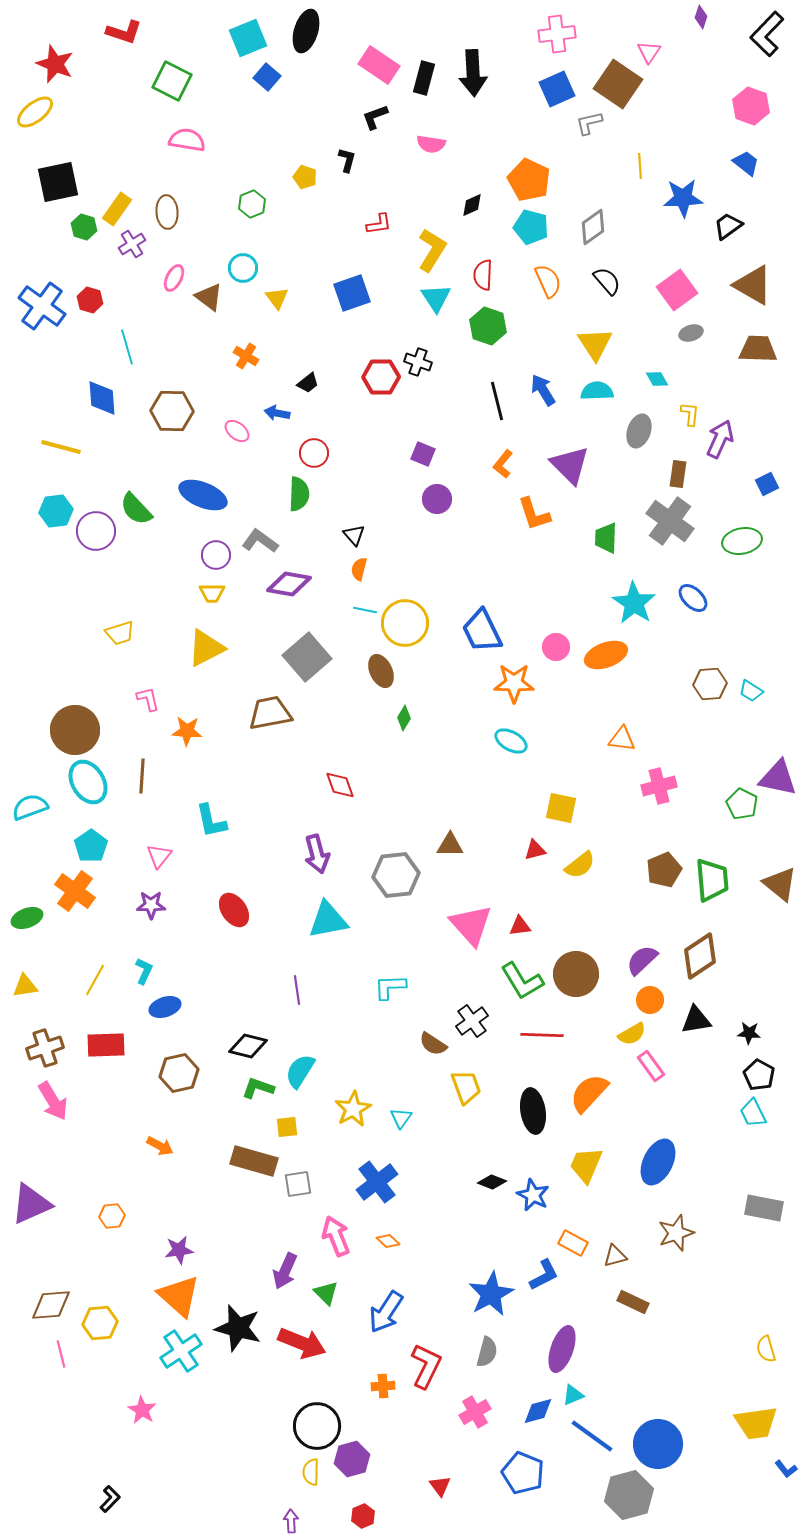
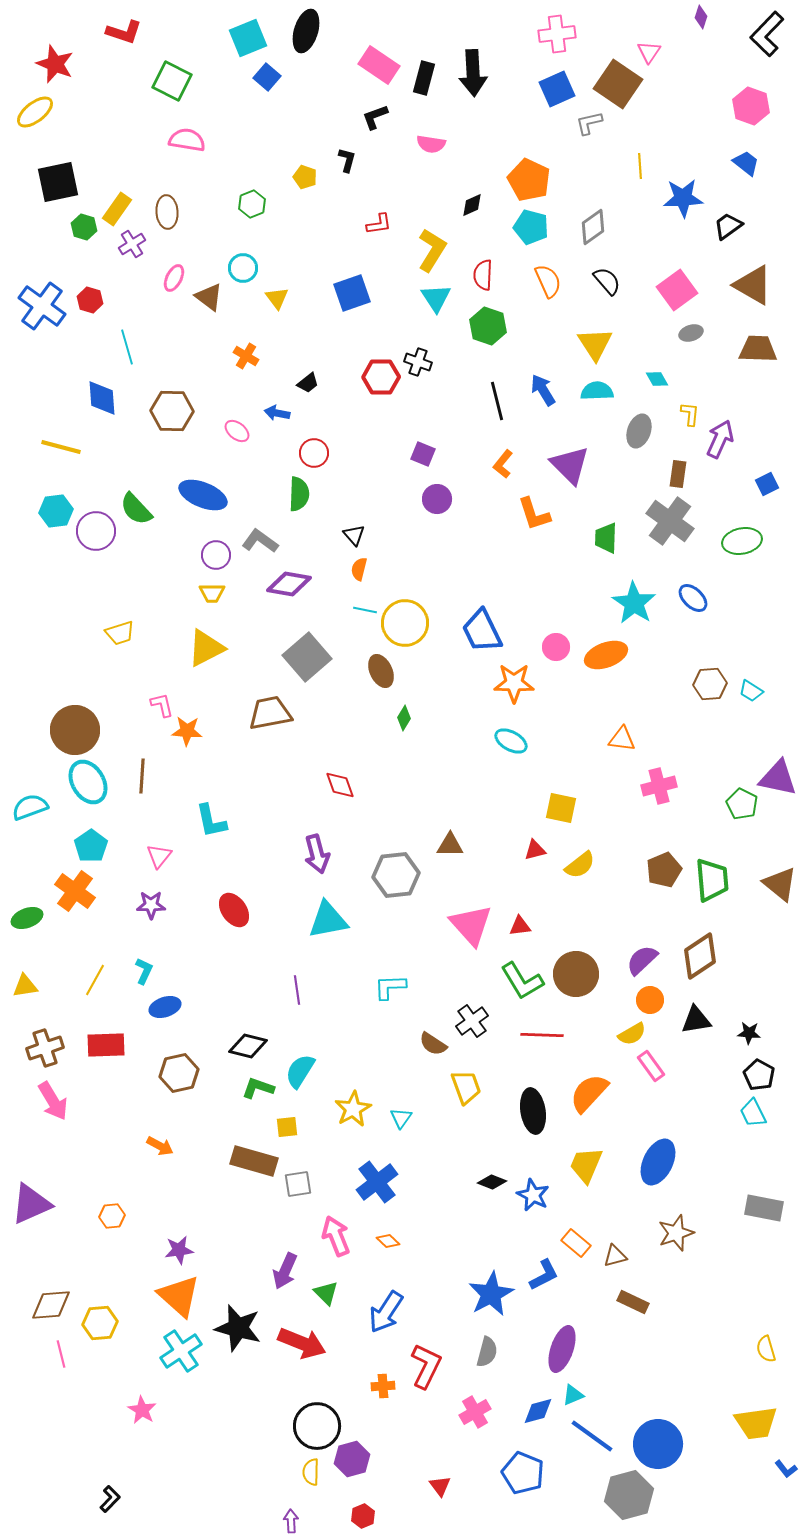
pink L-shape at (148, 699): moved 14 px right, 6 px down
orange rectangle at (573, 1243): moved 3 px right; rotated 12 degrees clockwise
